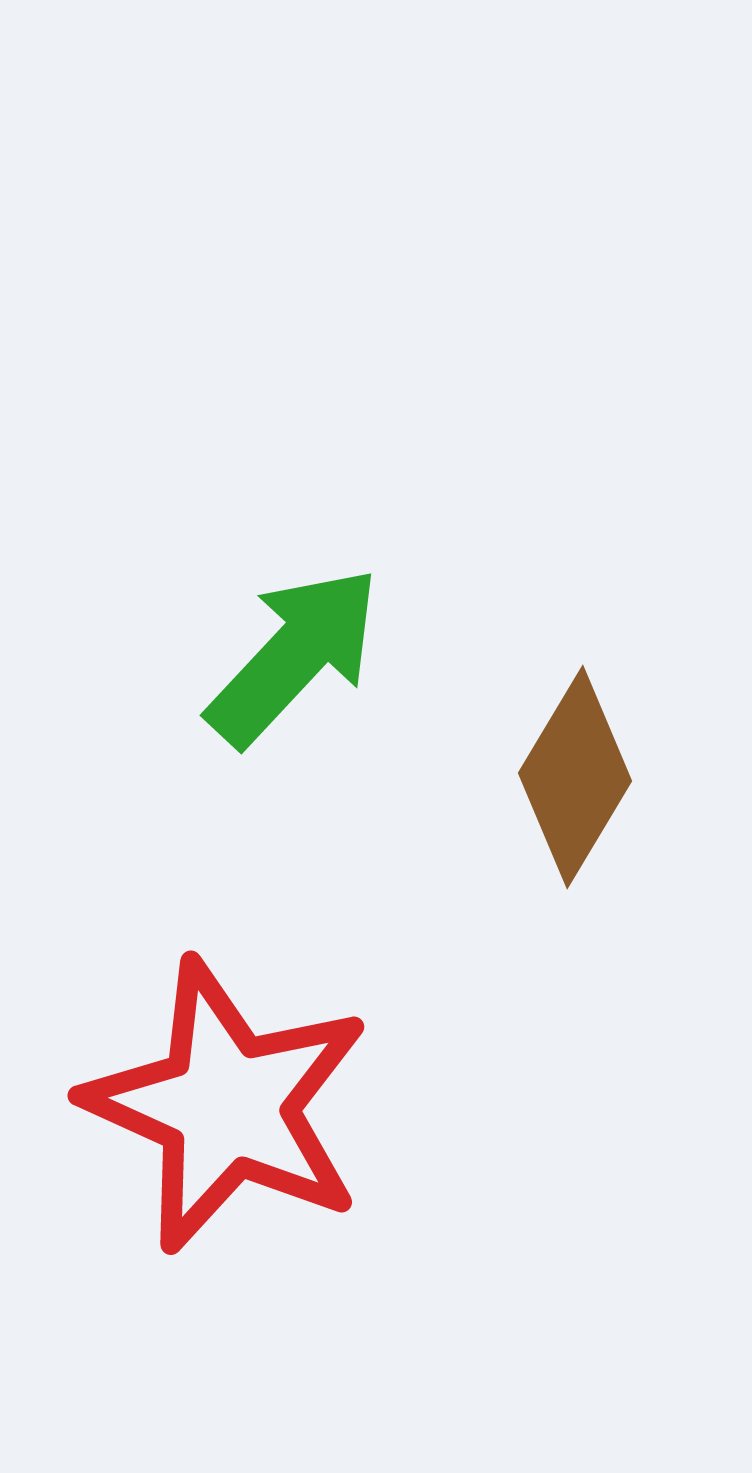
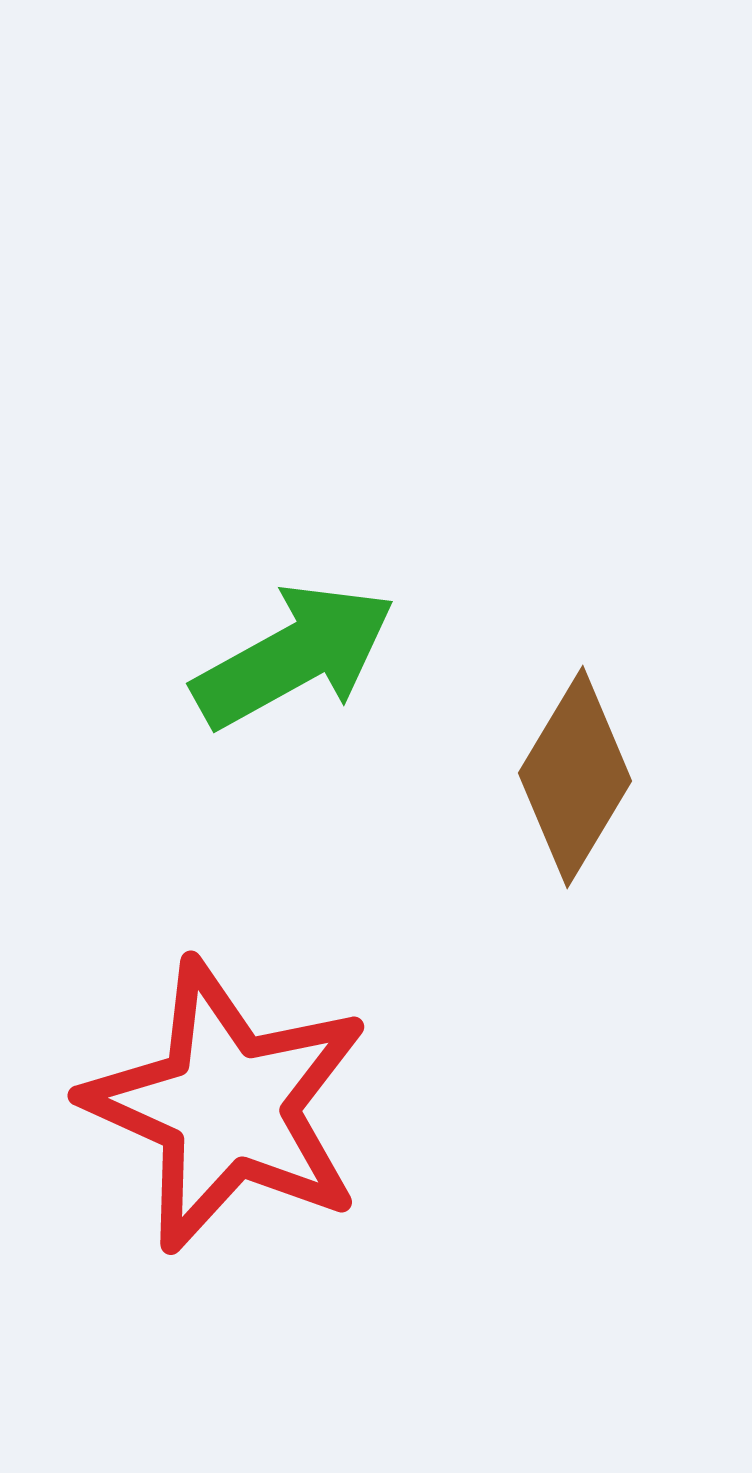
green arrow: rotated 18 degrees clockwise
